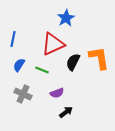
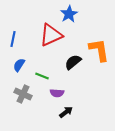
blue star: moved 3 px right, 4 px up
red triangle: moved 2 px left, 9 px up
orange L-shape: moved 8 px up
black semicircle: rotated 24 degrees clockwise
green line: moved 6 px down
purple semicircle: rotated 24 degrees clockwise
